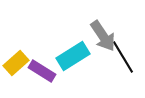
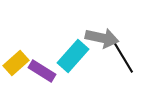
gray arrow: moved 1 px left, 2 px down; rotated 44 degrees counterclockwise
cyan rectangle: rotated 16 degrees counterclockwise
